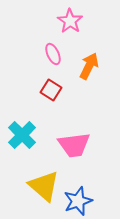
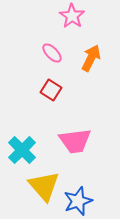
pink star: moved 2 px right, 5 px up
pink ellipse: moved 1 px left, 1 px up; rotated 20 degrees counterclockwise
orange arrow: moved 2 px right, 8 px up
cyan cross: moved 15 px down
pink trapezoid: moved 1 px right, 4 px up
yellow triangle: rotated 8 degrees clockwise
